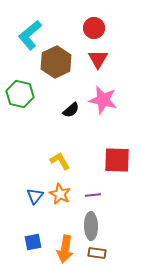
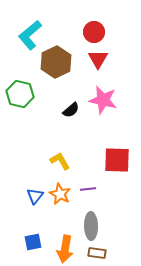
red circle: moved 4 px down
purple line: moved 5 px left, 6 px up
